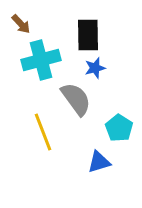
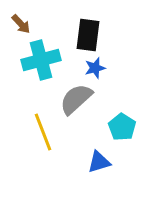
black rectangle: rotated 8 degrees clockwise
gray semicircle: rotated 96 degrees counterclockwise
cyan pentagon: moved 3 px right, 1 px up
